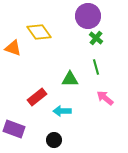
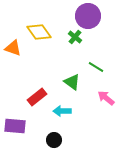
green cross: moved 21 px left, 1 px up
green line: rotated 42 degrees counterclockwise
green triangle: moved 2 px right, 3 px down; rotated 36 degrees clockwise
pink arrow: moved 1 px right
purple rectangle: moved 1 px right, 3 px up; rotated 15 degrees counterclockwise
